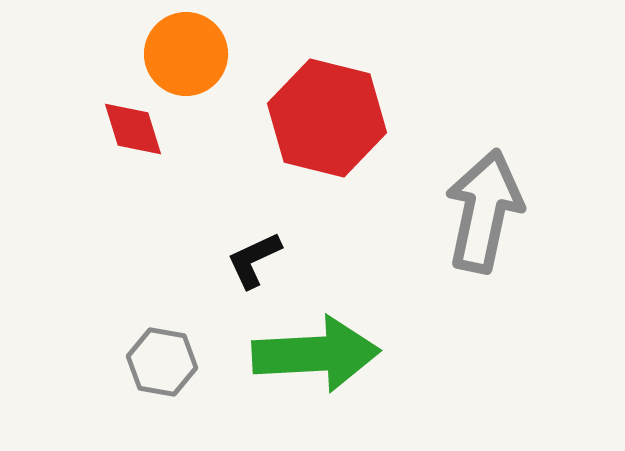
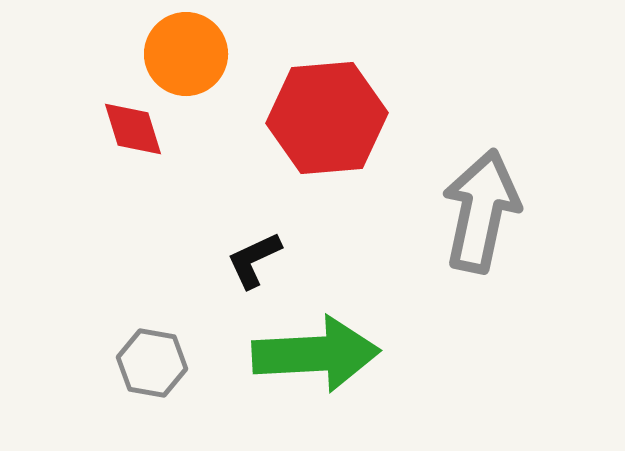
red hexagon: rotated 19 degrees counterclockwise
gray arrow: moved 3 px left
gray hexagon: moved 10 px left, 1 px down
